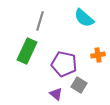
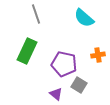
gray line: moved 4 px left, 7 px up; rotated 36 degrees counterclockwise
